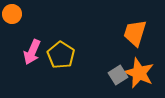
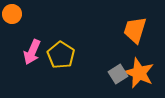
orange trapezoid: moved 3 px up
gray square: moved 1 px up
